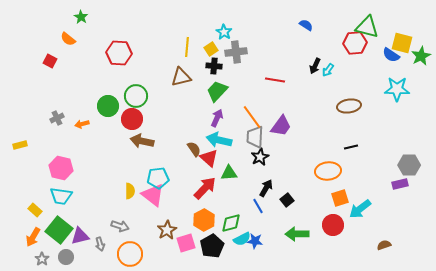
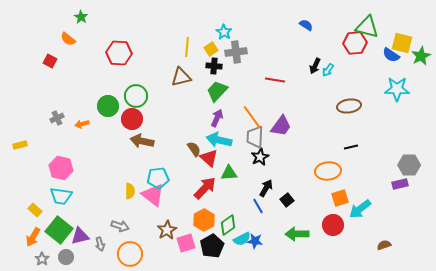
green diamond at (231, 223): moved 3 px left, 2 px down; rotated 20 degrees counterclockwise
